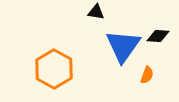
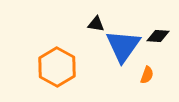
black triangle: moved 12 px down
orange hexagon: moved 3 px right, 2 px up
